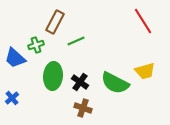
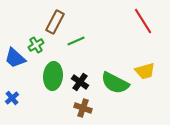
green cross: rotated 14 degrees counterclockwise
